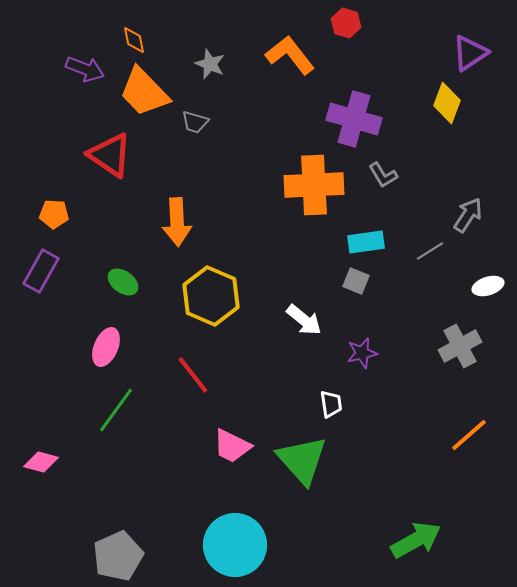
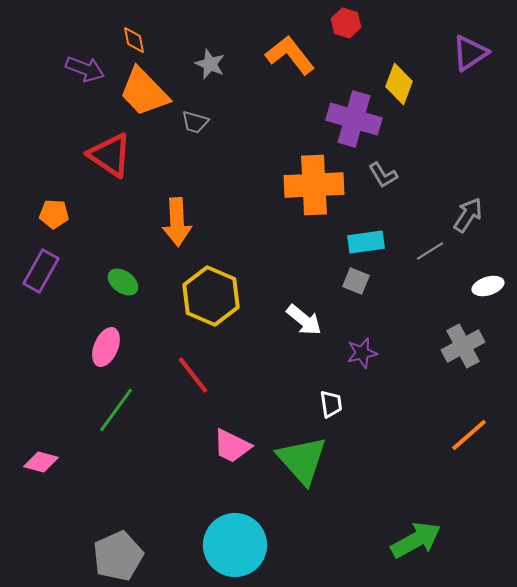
yellow diamond: moved 48 px left, 19 px up
gray cross: moved 3 px right
